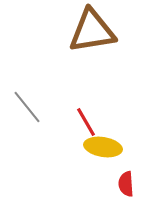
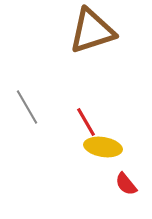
brown triangle: rotated 9 degrees counterclockwise
gray line: rotated 9 degrees clockwise
red semicircle: rotated 35 degrees counterclockwise
